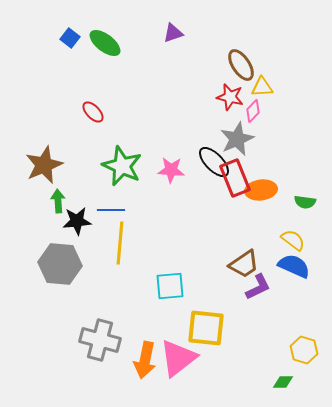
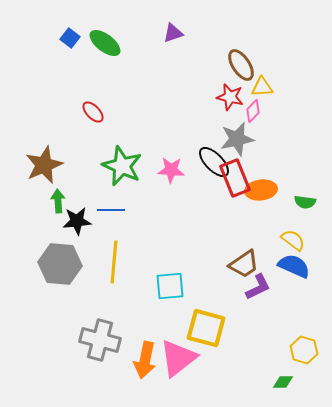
gray star: rotated 12 degrees clockwise
yellow line: moved 6 px left, 19 px down
yellow square: rotated 9 degrees clockwise
